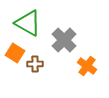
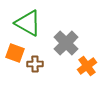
gray cross: moved 2 px right, 3 px down
orange square: rotated 12 degrees counterclockwise
orange cross: rotated 18 degrees clockwise
